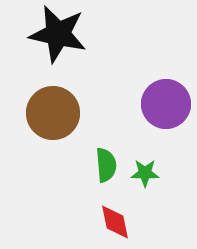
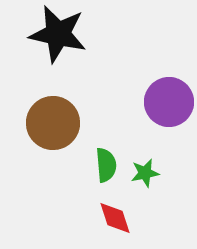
purple circle: moved 3 px right, 2 px up
brown circle: moved 10 px down
green star: rotated 12 degrees counterclockwise
red diamond: moved 4 px up; rotated 6 degrees counterclockwise
